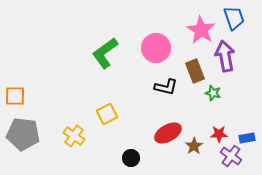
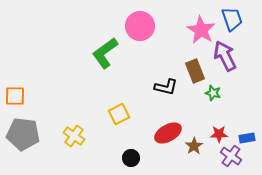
blue trapezoid: moved 2 px left, 1 px down
pink circle: moved 16 px left, 22 px up
purple arrow: rotated 16 degrees counterclockwise
yellow square: moved 12 px right
